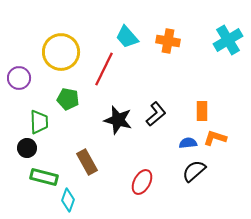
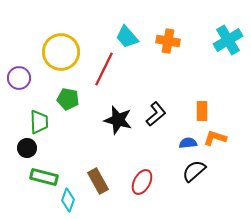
brown rectangle: moved 11 px right, 19 px down
